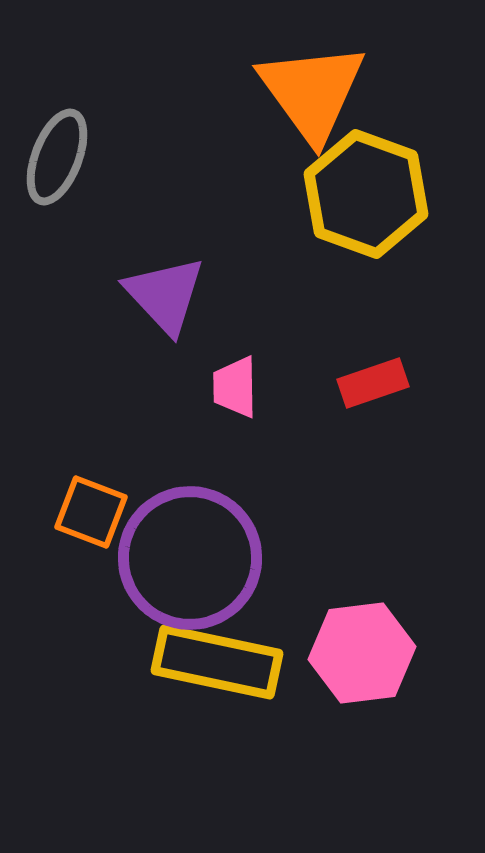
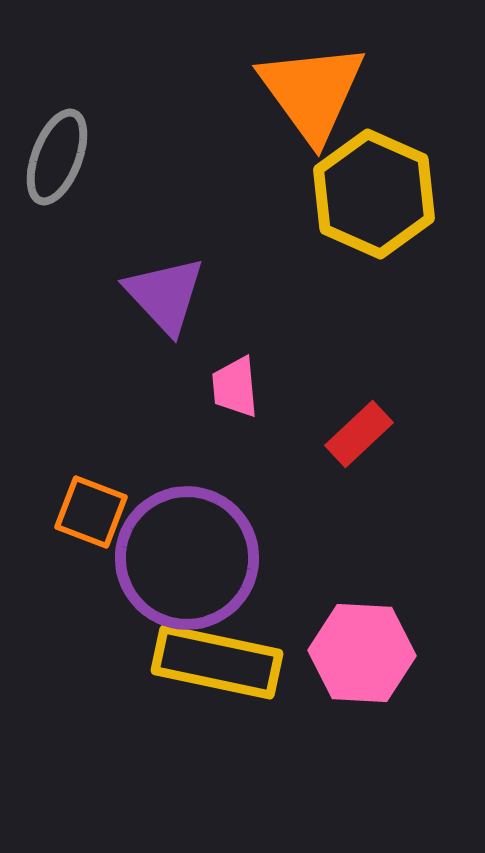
yellow hexagon: moved 8 px right; rotated 4 degrees clockwise
red rectangle: moved 14 px left, 51 px down; rotated 24 degrees counterclockwise
pink trapezoid: rotated 4 degrees counterclockwise
purple circle: moved 3 px left
pink hexagon: rotated 10 degrees clockwise
